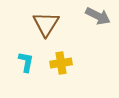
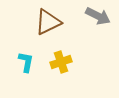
brown triangle: moved 2 px right, 2 px up; rotated 32 degrees clockwise
yellow cross: moved 1 px up; rotated 10 degrees counterclockwise
